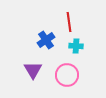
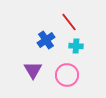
red line: rotated 30 degrees counterclockwise
